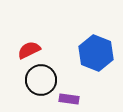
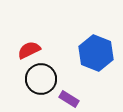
black circle: moved 1 px up
purple rectangle: rotated 24 degrees clockwise
